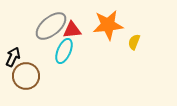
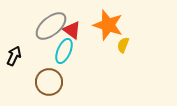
orange star: rotated 24 degrees clockwise
red triangle: rotated 42 degrees clockwise
yellow semicircle: moved 11 px left, 3 px down
black arrow: moved 1 px right, 1 px up
brown circle: moved 23 px right, 6 px down
